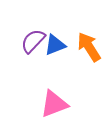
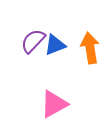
orange arrow: moved 1 px right, 1 px down; rotated 24 degrees clockwise
pink triangle: rotated 8 degrees counterclockwise
